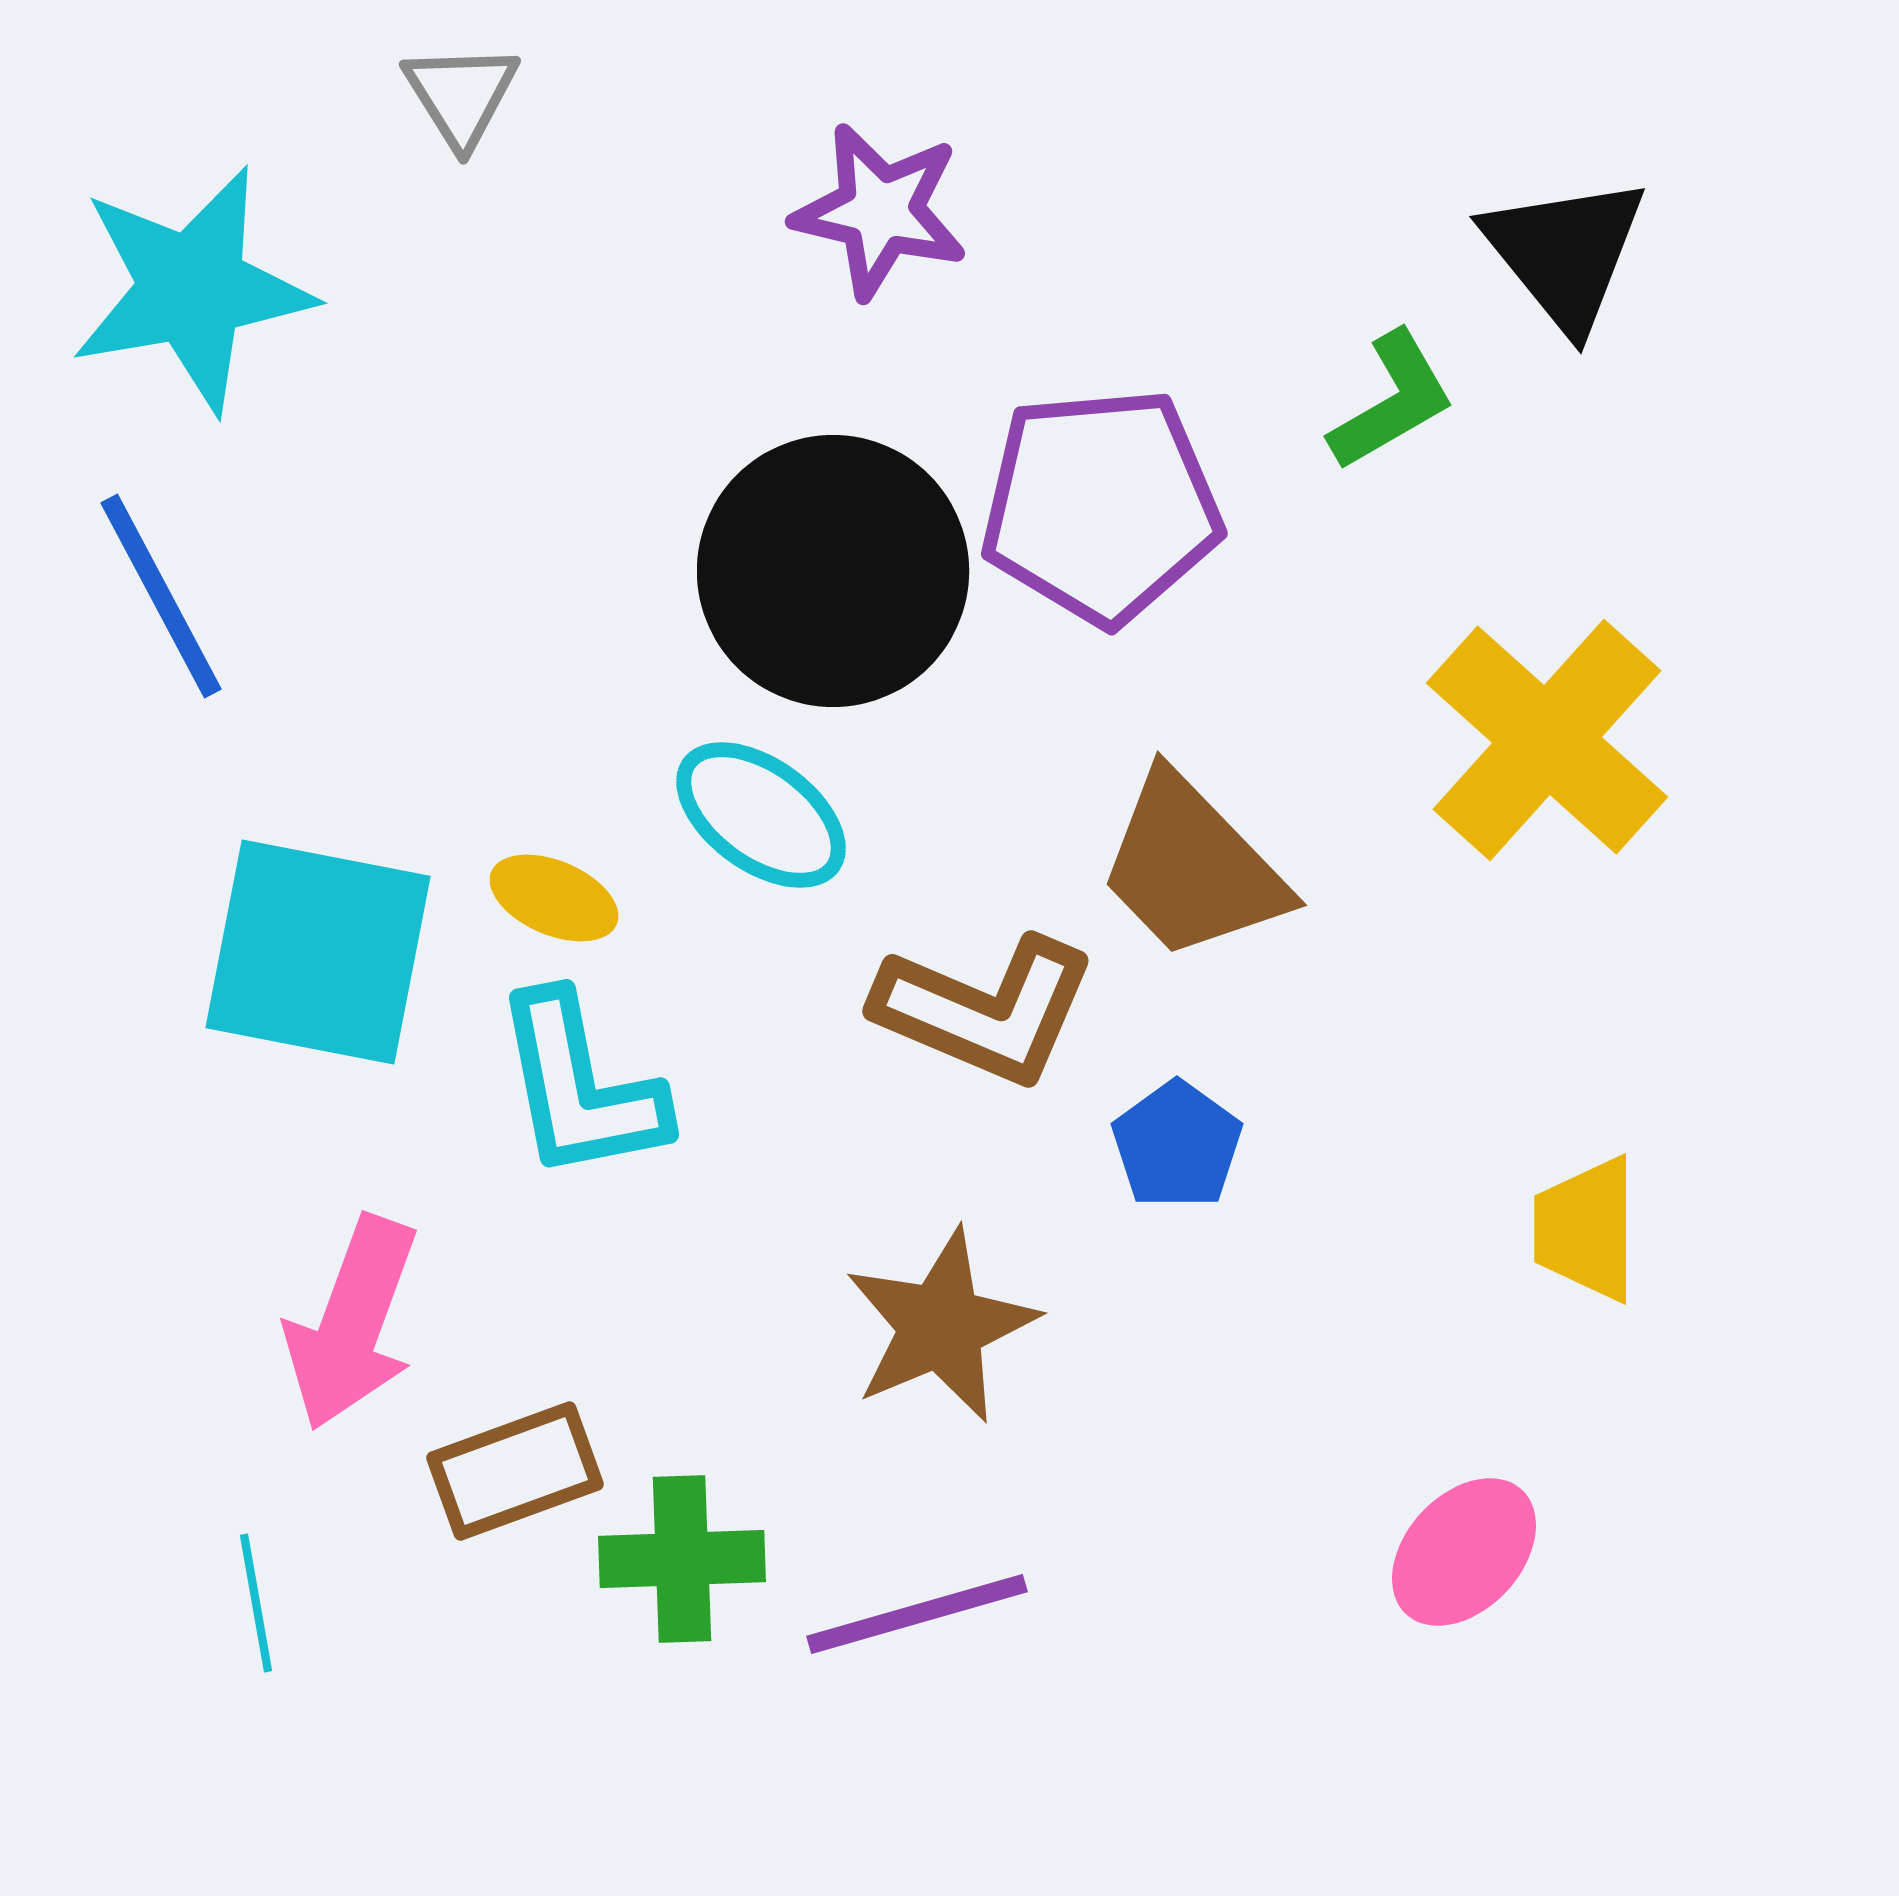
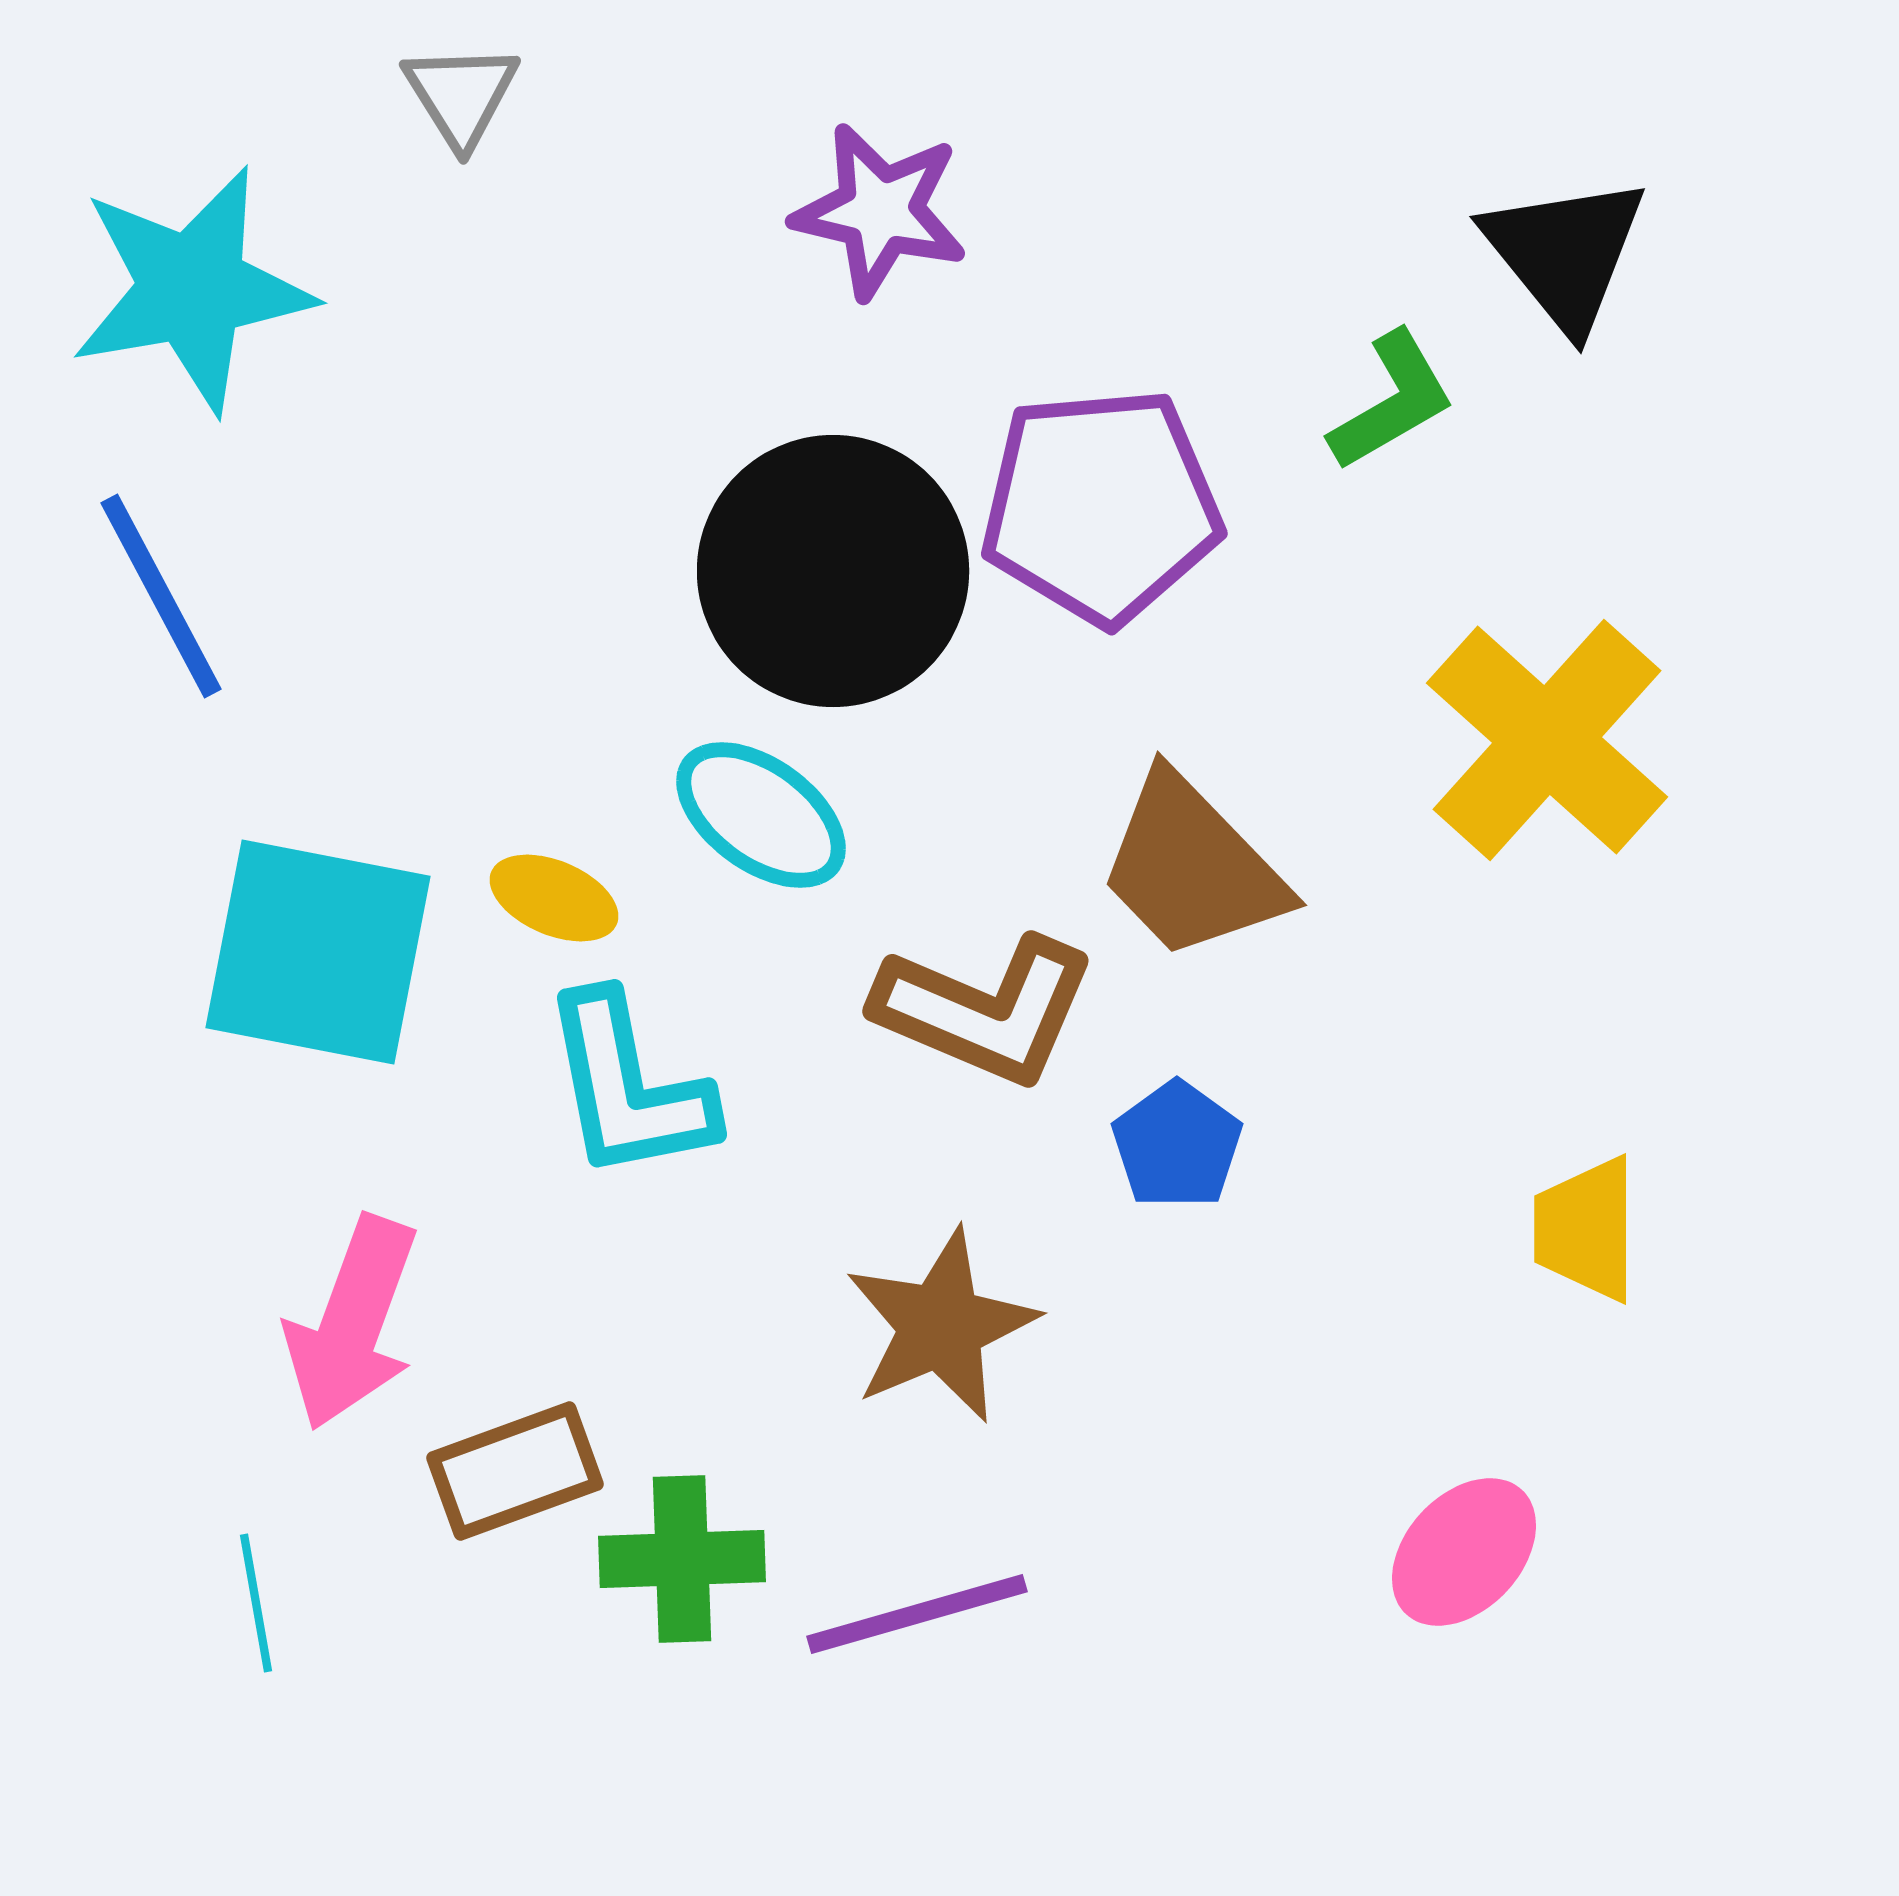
cyan L-shape: moved 48 px right
